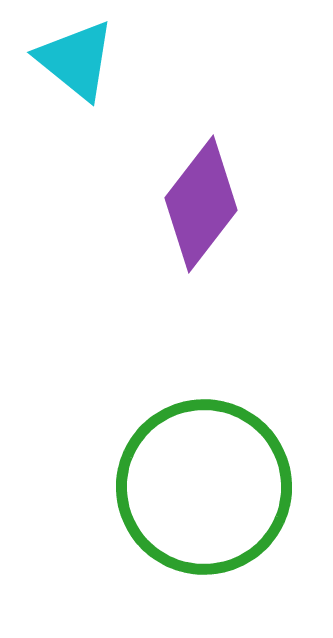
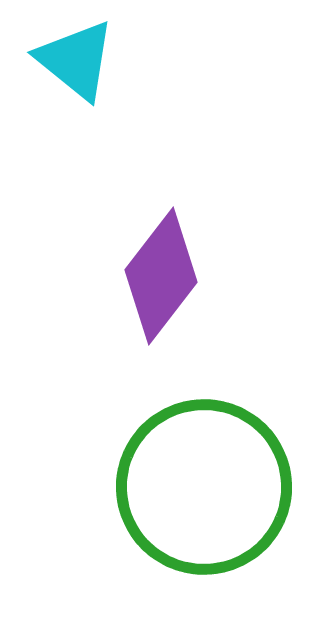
purple diamond: moved 40 px left, 72 px down
